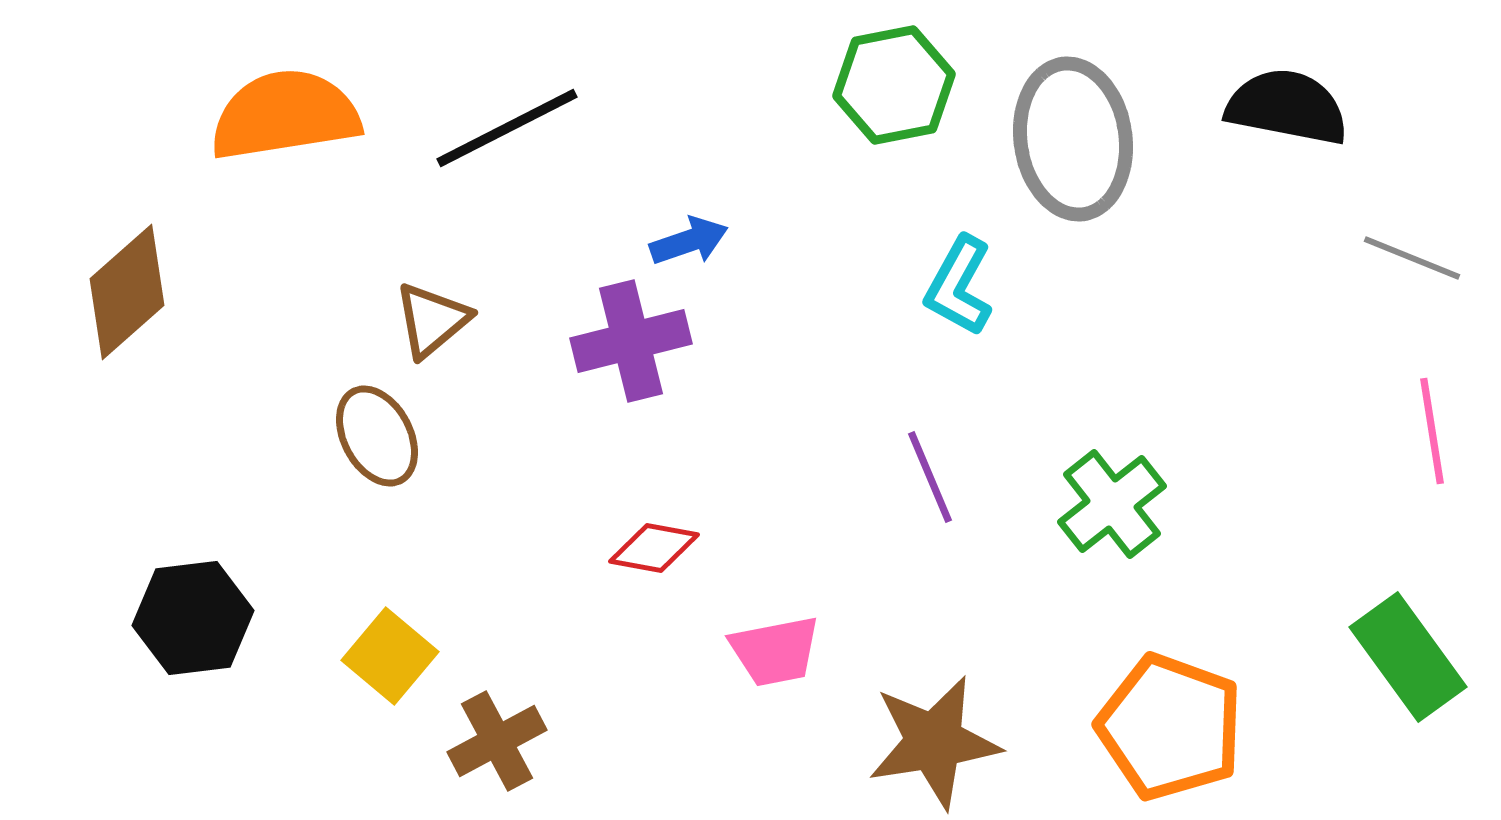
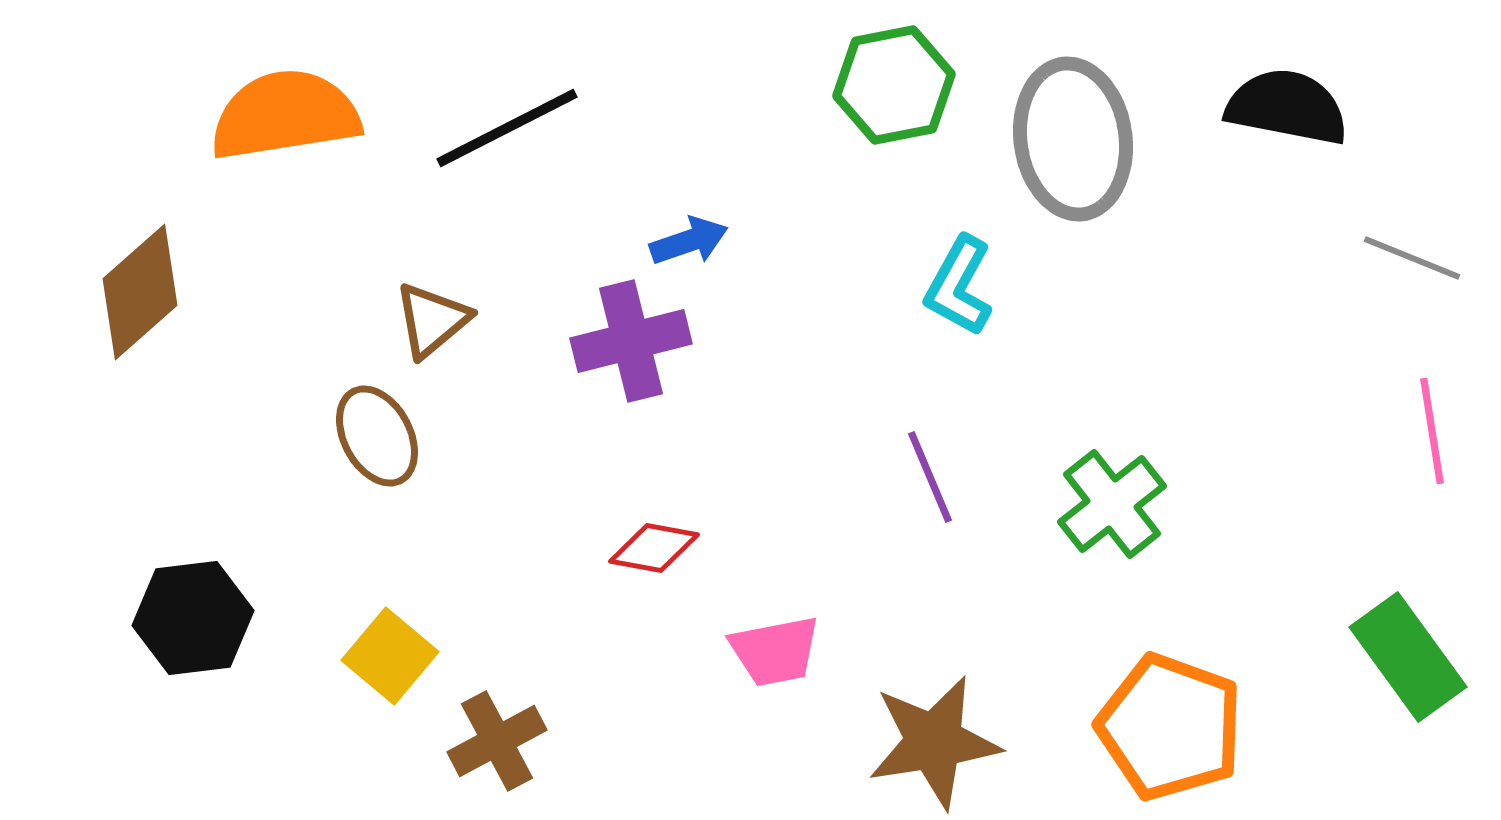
brown diamond: moved 13 px right
